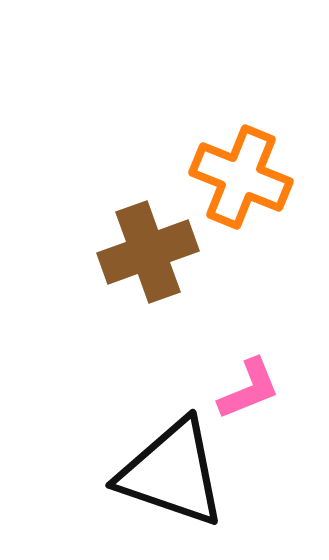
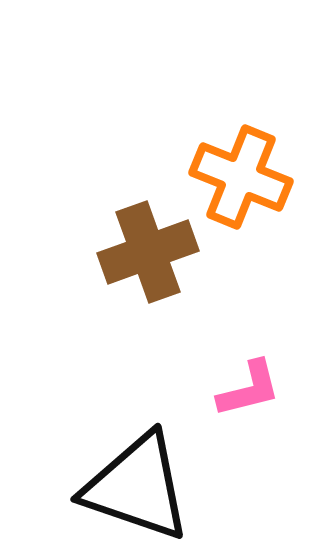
pink L-shape: rotated 8 degrees clockwise
black triangle: moved 35 px left, 14 px down
